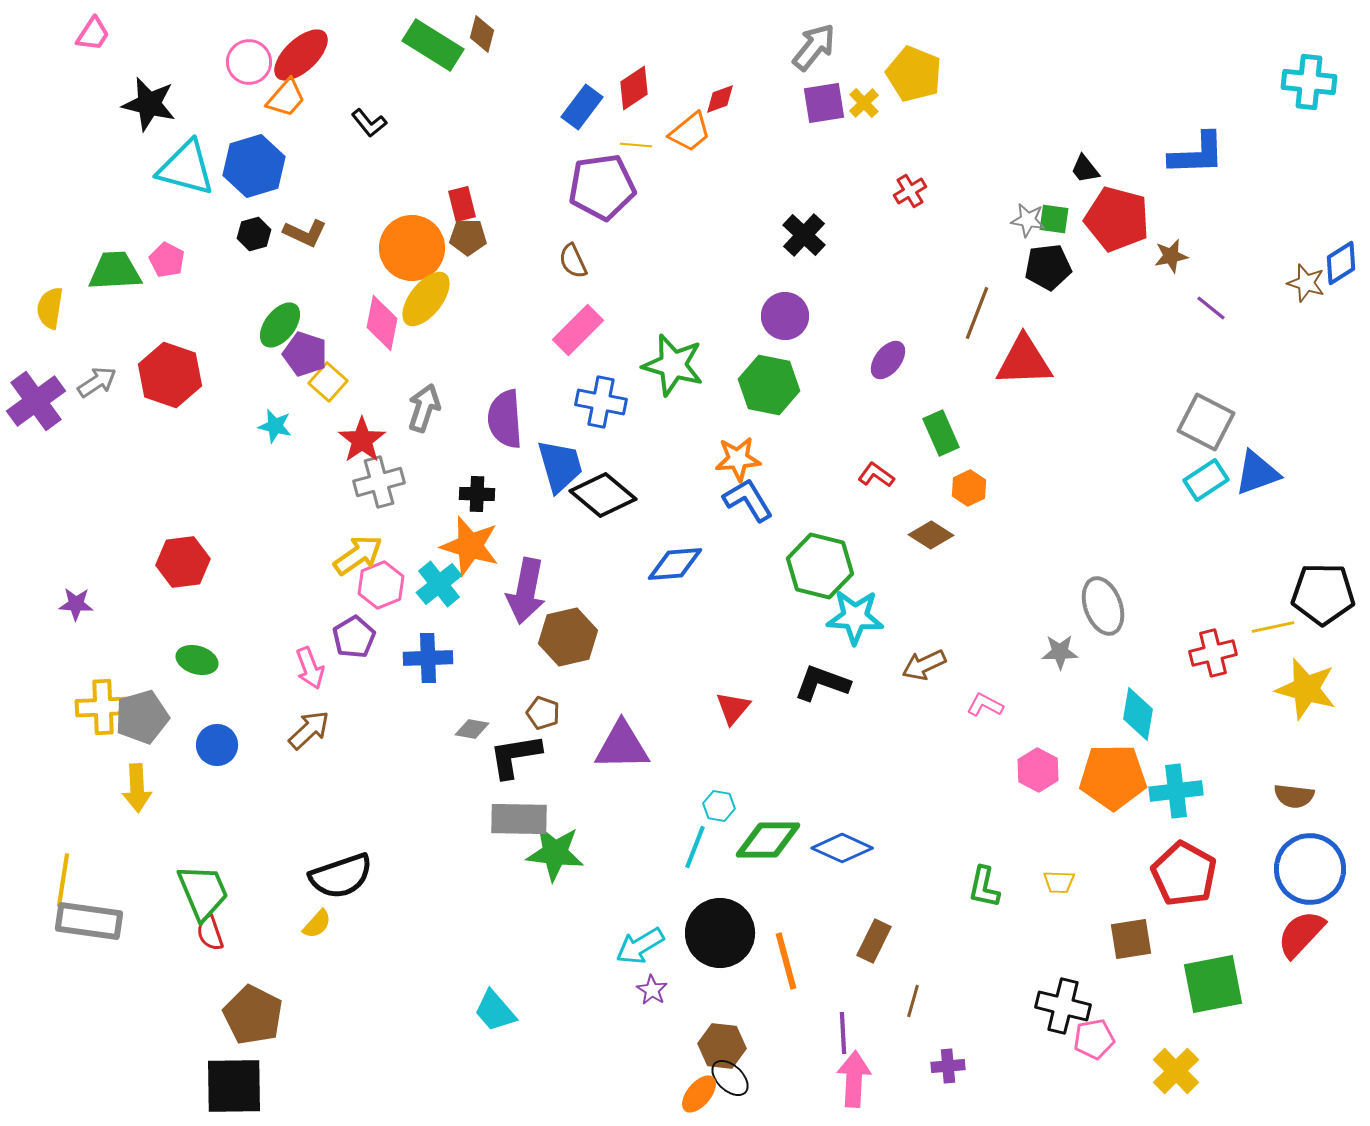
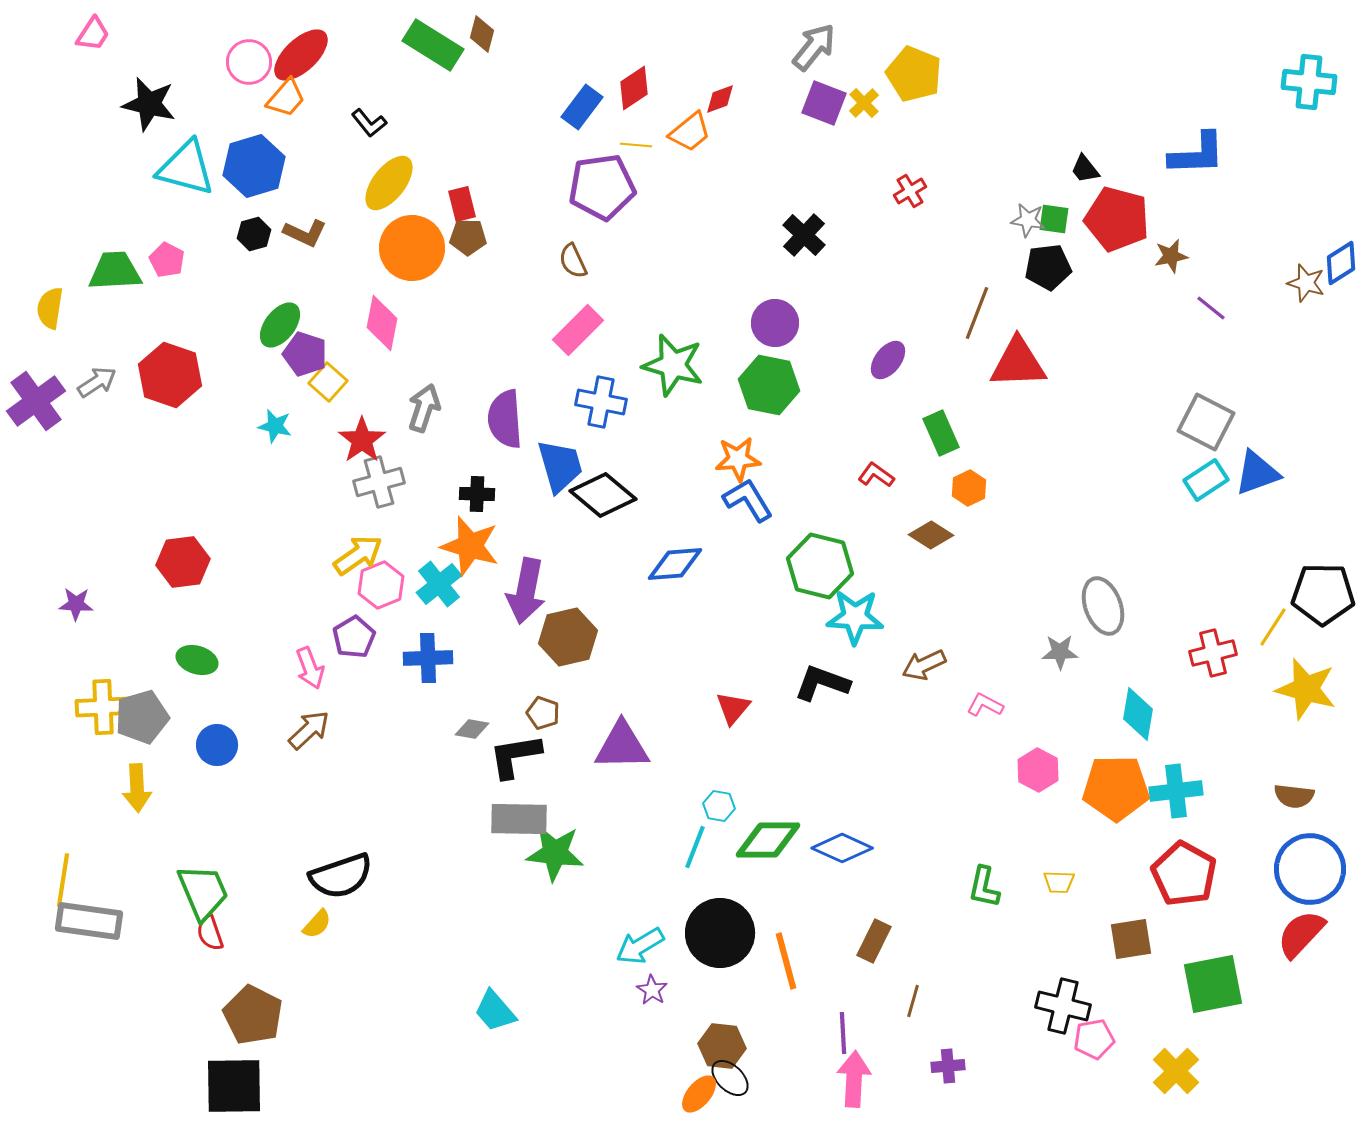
purple square at (824, 103): rotated 30 degrees clockwise
yellow ellipse at (426, 299): moved 37 px left, 116 px up
purple circle at (785, 316): moved 10 px left, 7 px down
red triangle at (1024, 361): moved 6 px left, 2 px down
yellow line at (1273, 627): rotated 45 degrees counterclockwise
orange pentagon at (1113, 777): moved 3 px right, 11 px down
